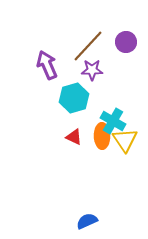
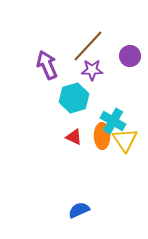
purple circle: moved 4 px right, 14 px down
blue semicircle: moved 8 px left, 11 px up
